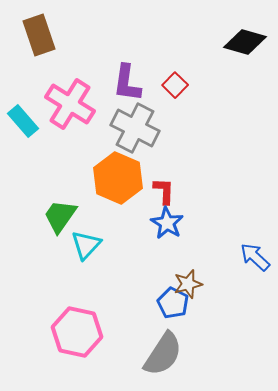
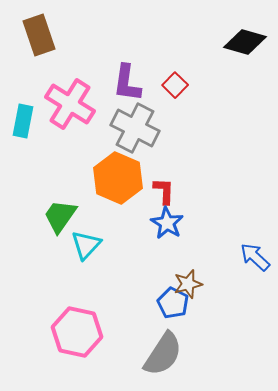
cyan rectangle: rotated 52 degrees clockwise
